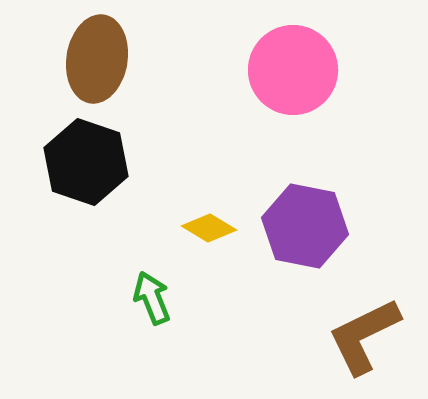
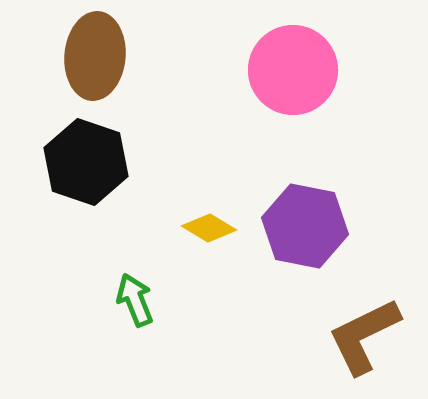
brown ellipse: moved 2 px left, 3 px up; rotated 4 degrees counterclockwise
green arrow: moved 17 px left, 2 px down
